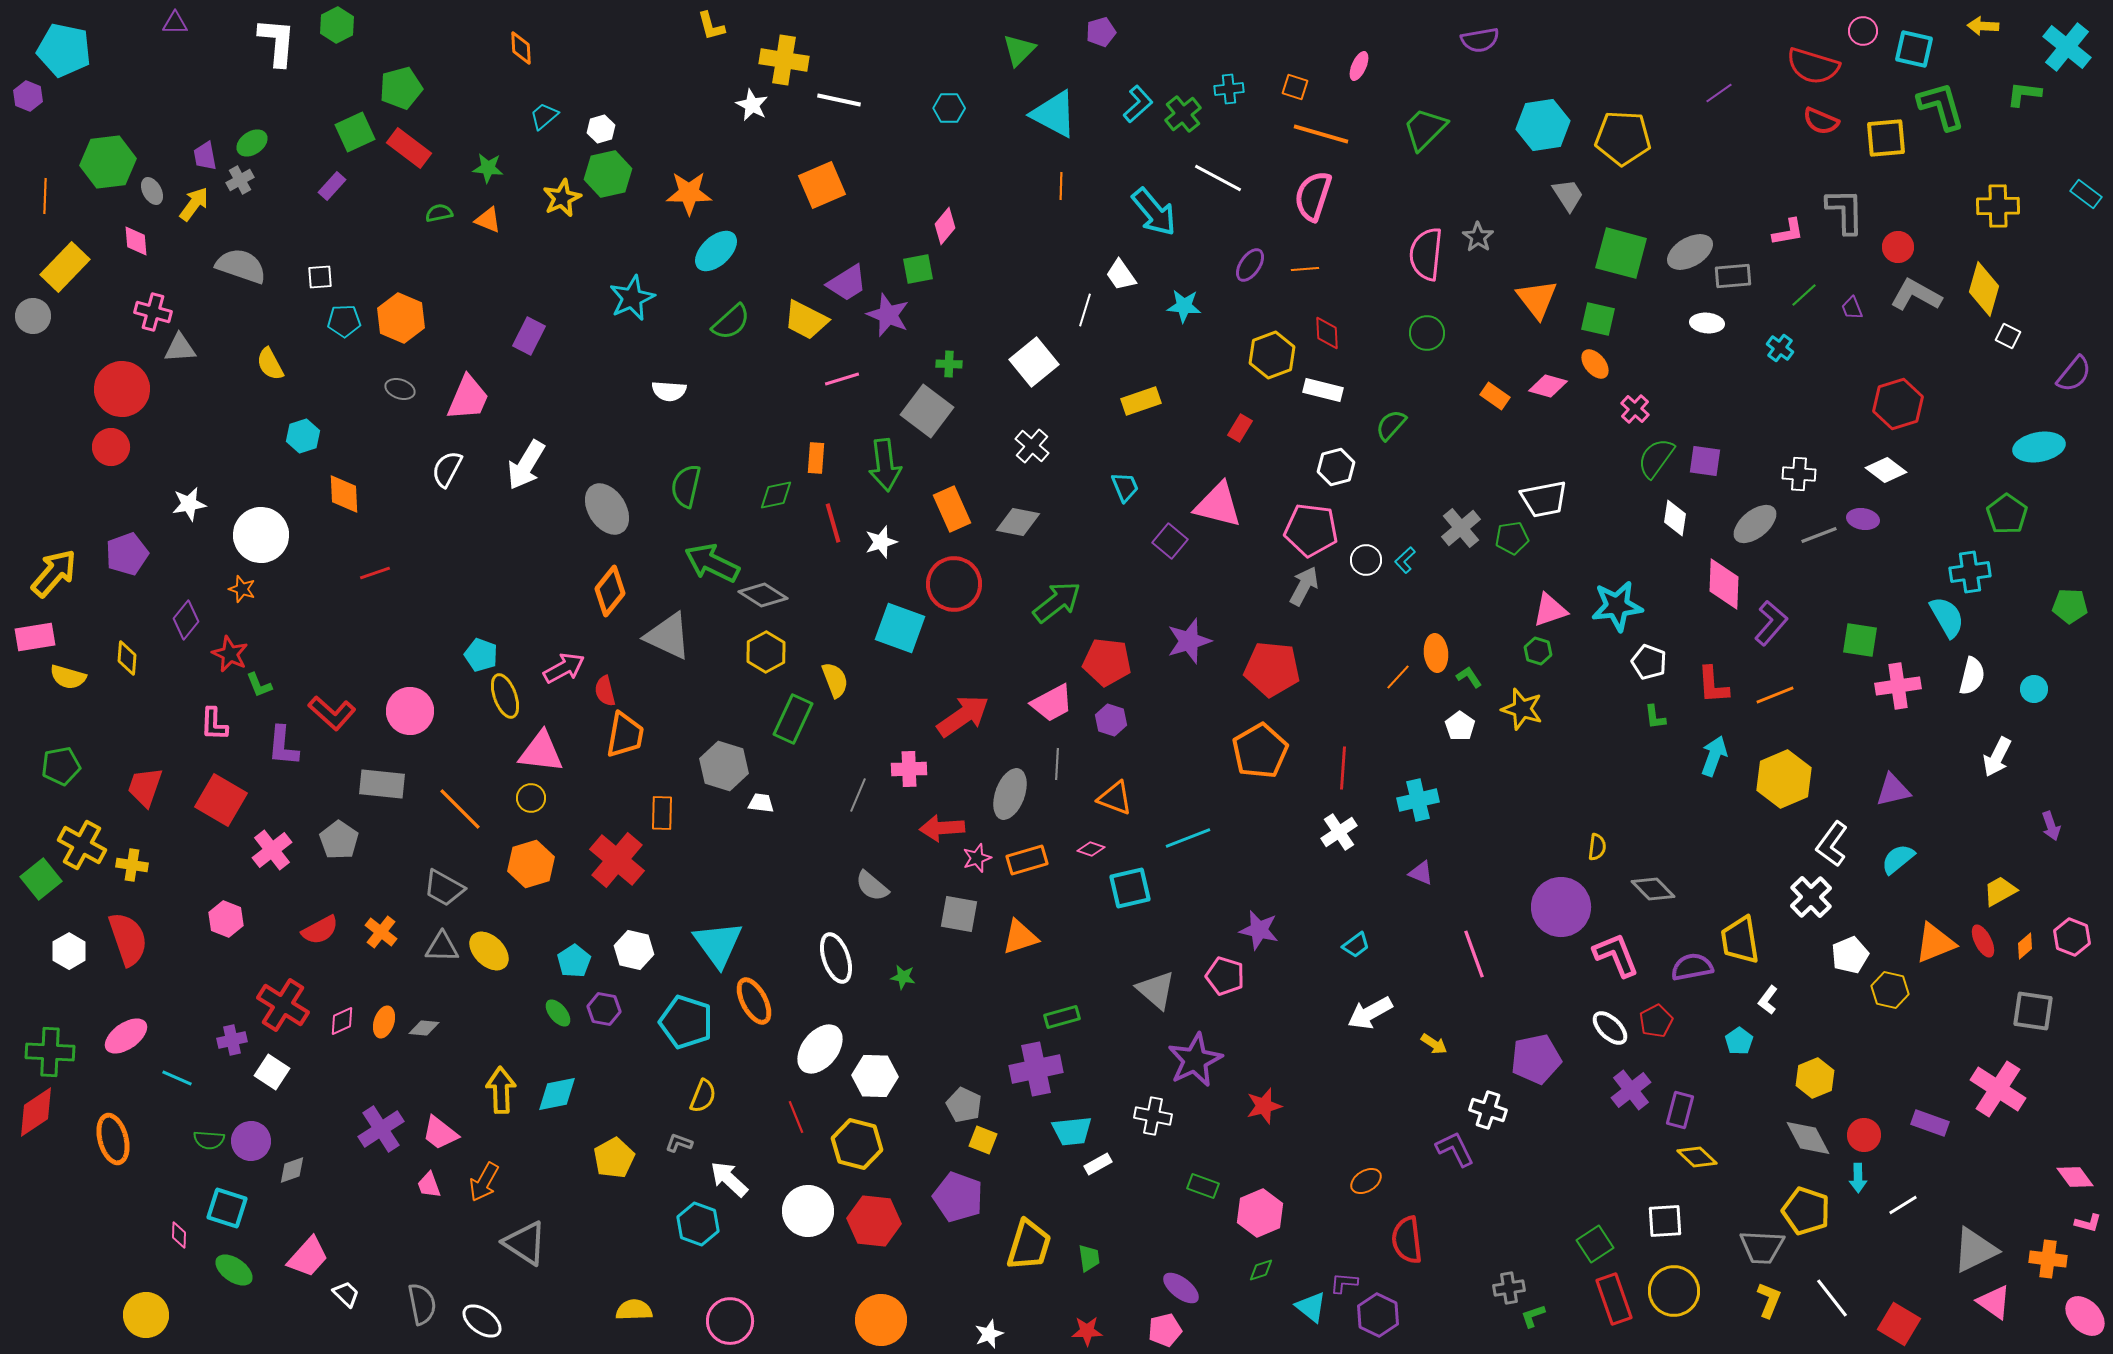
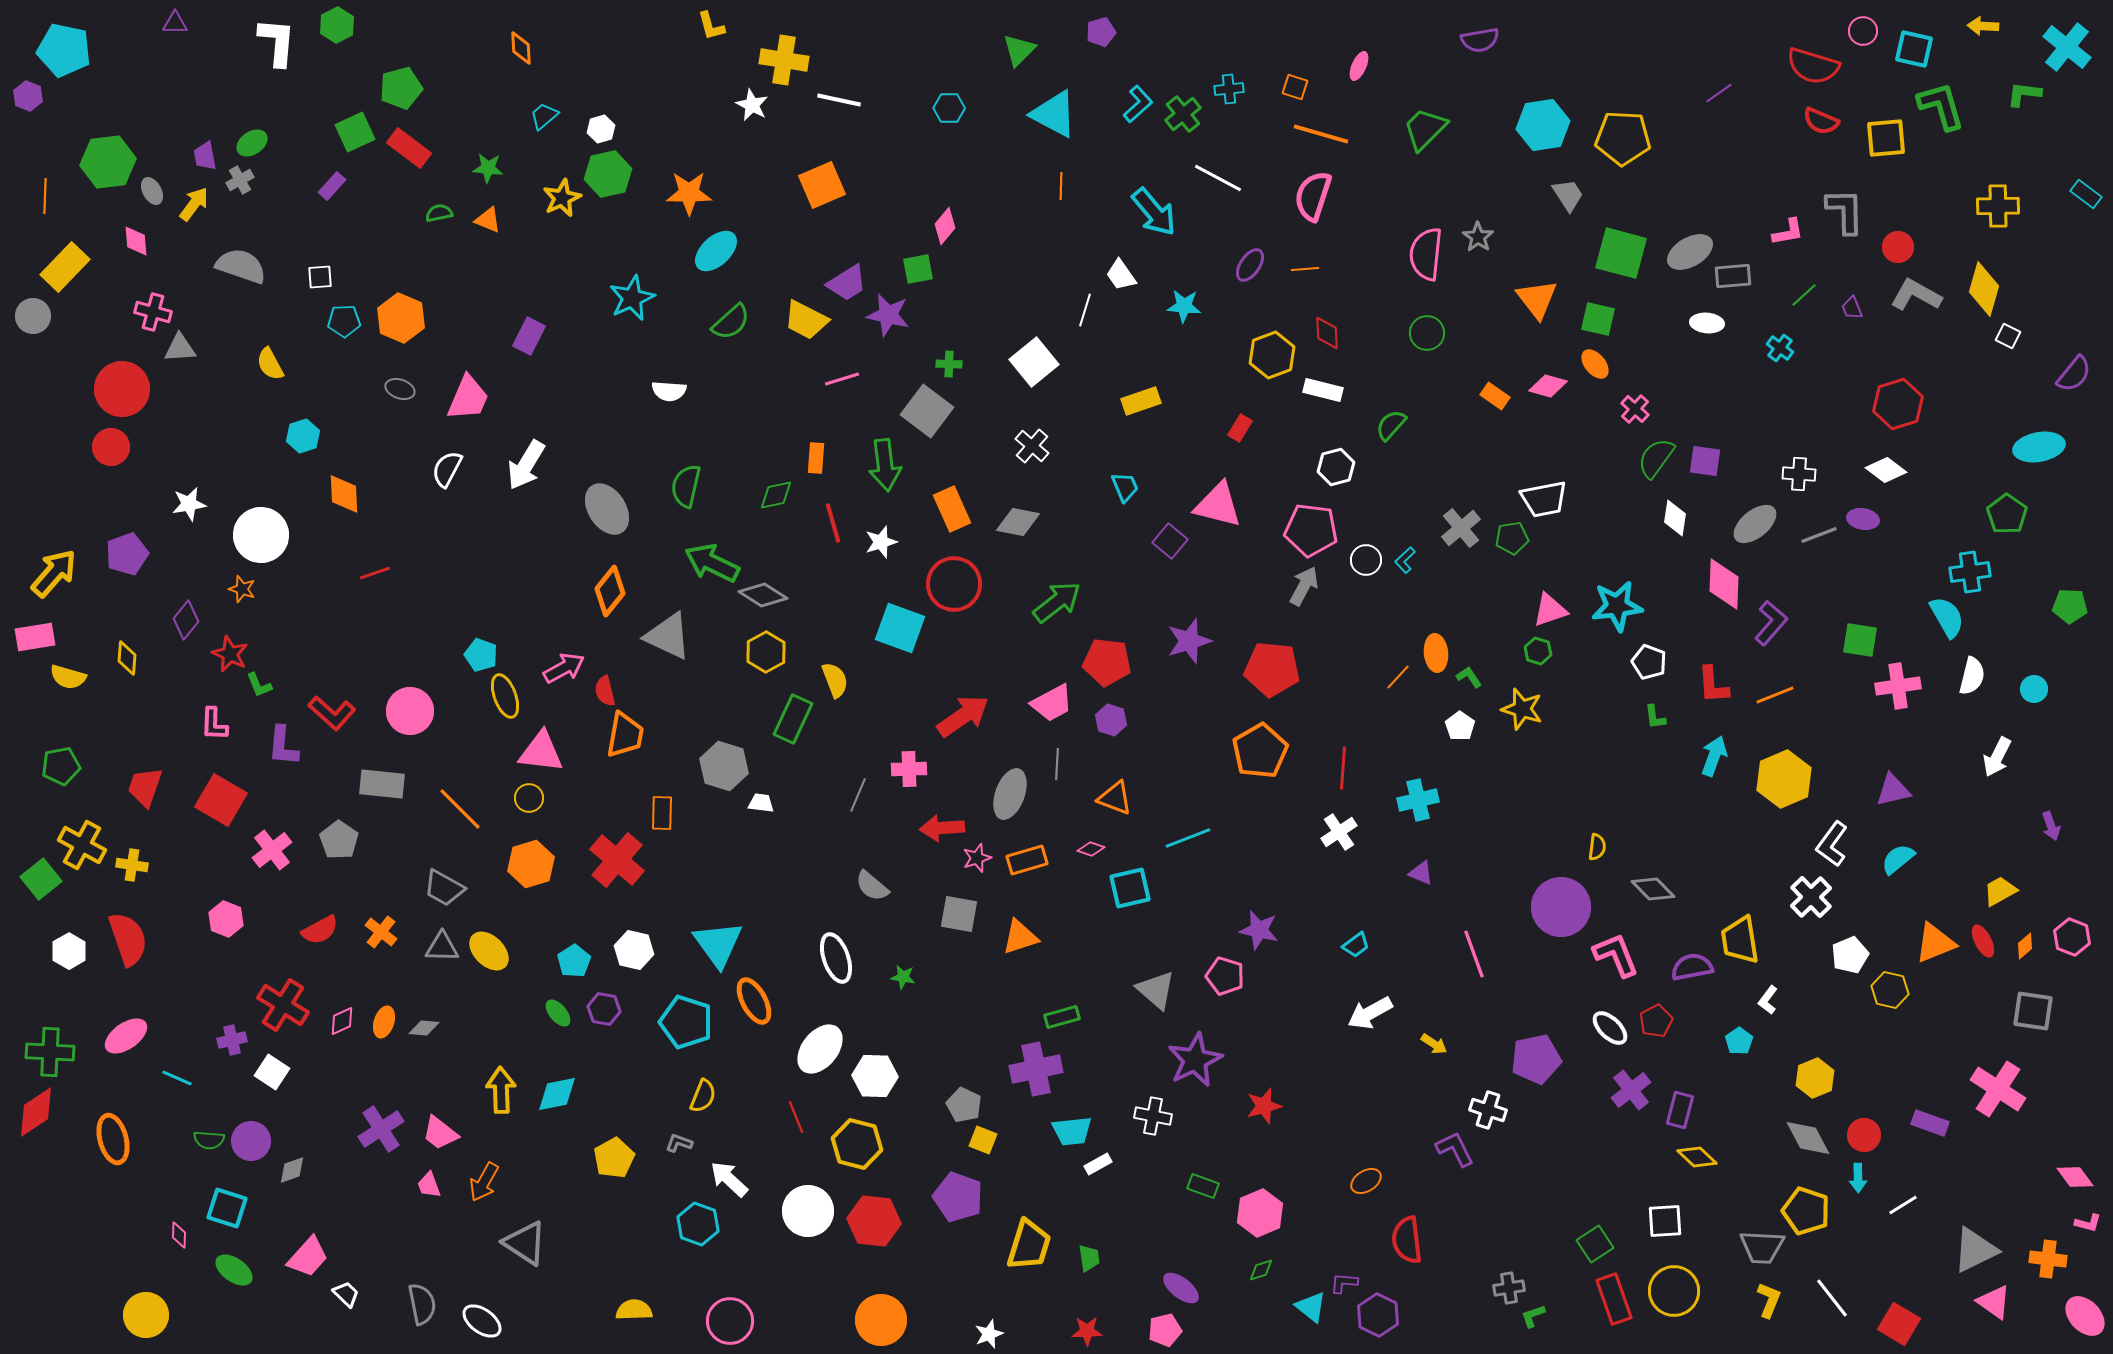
purple star at (888, 315): rotated 9 degrees counterclockwise
yellow circle at (531, 798): moved 2 px left
